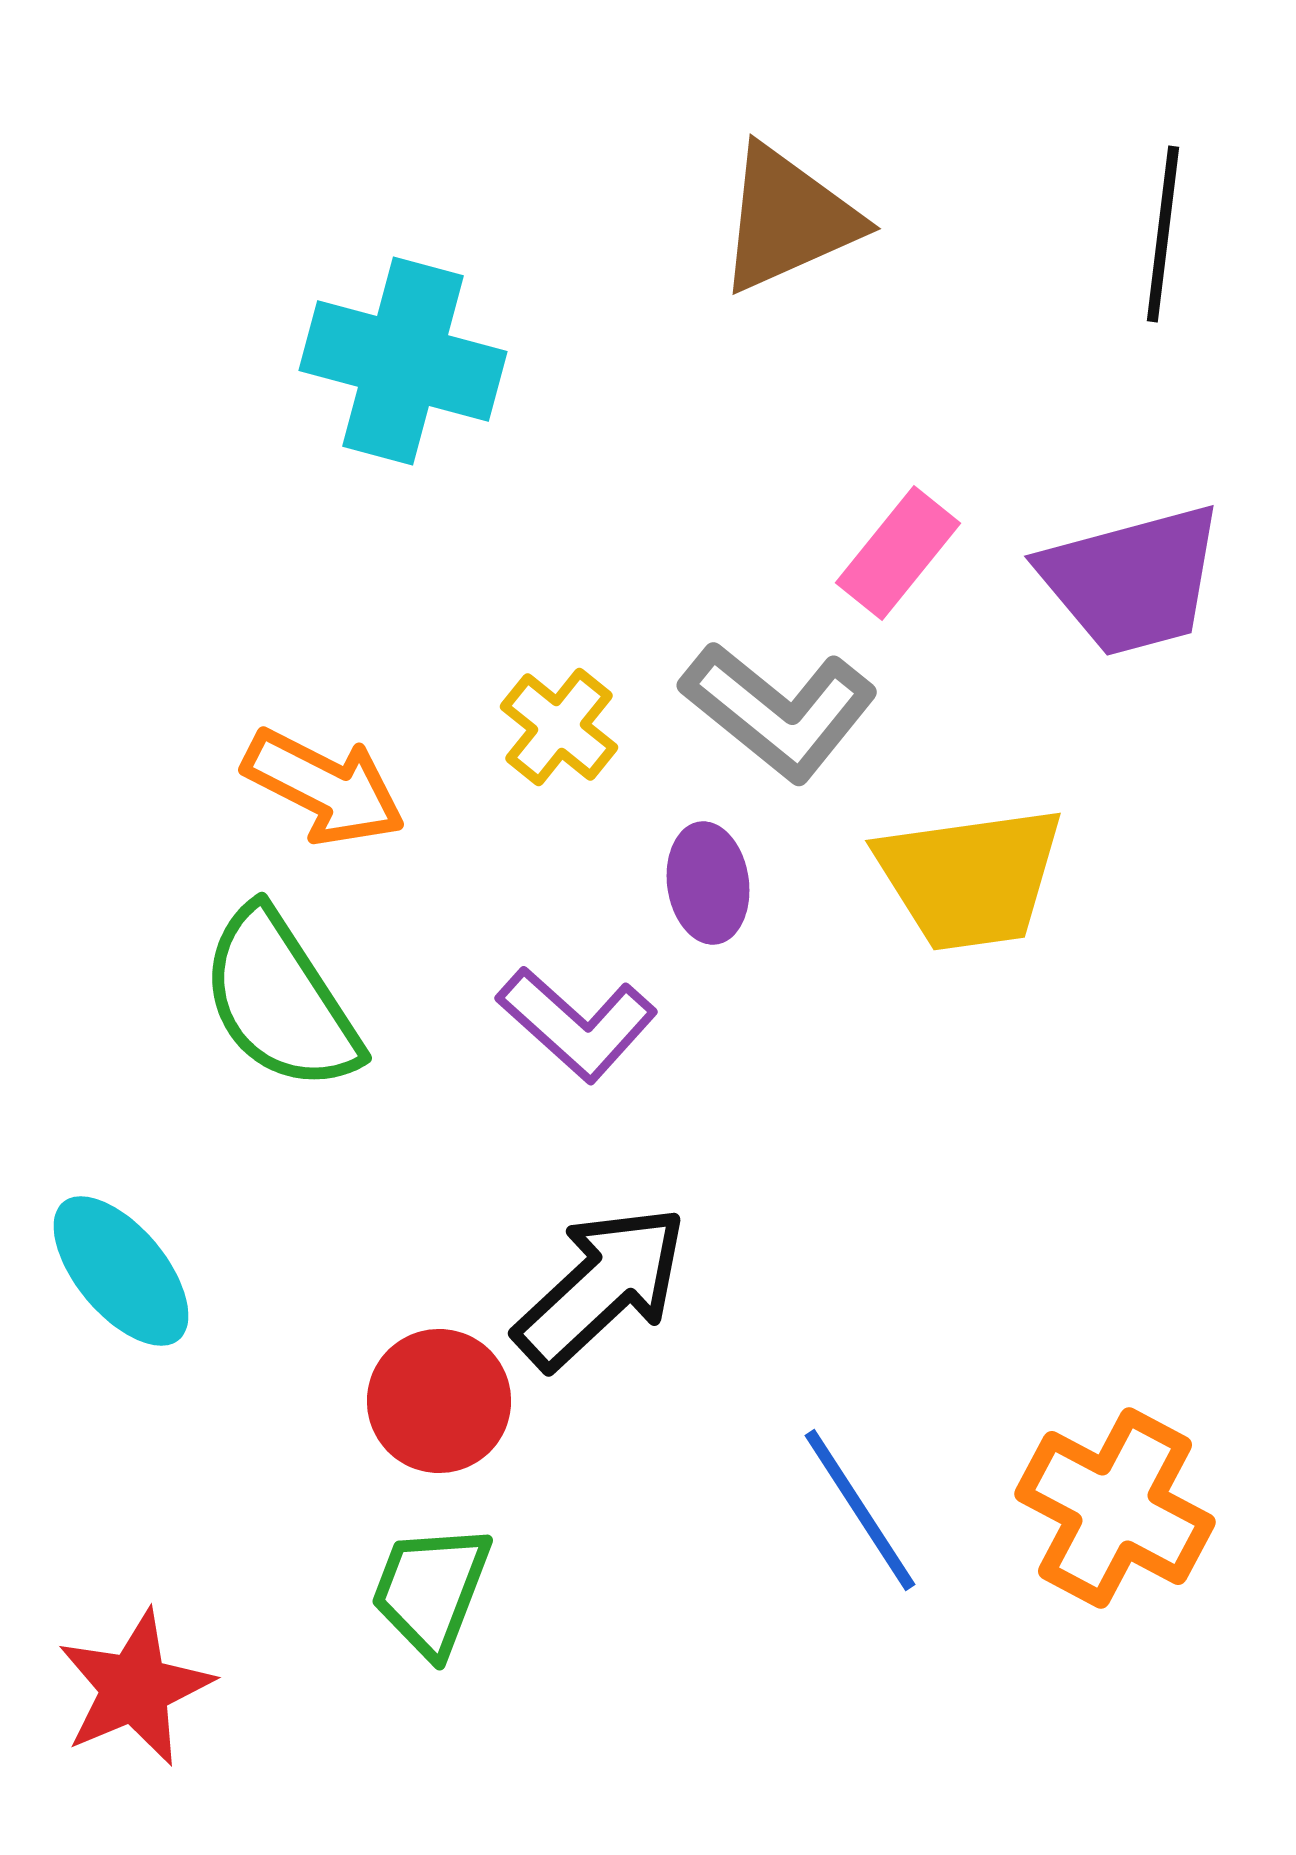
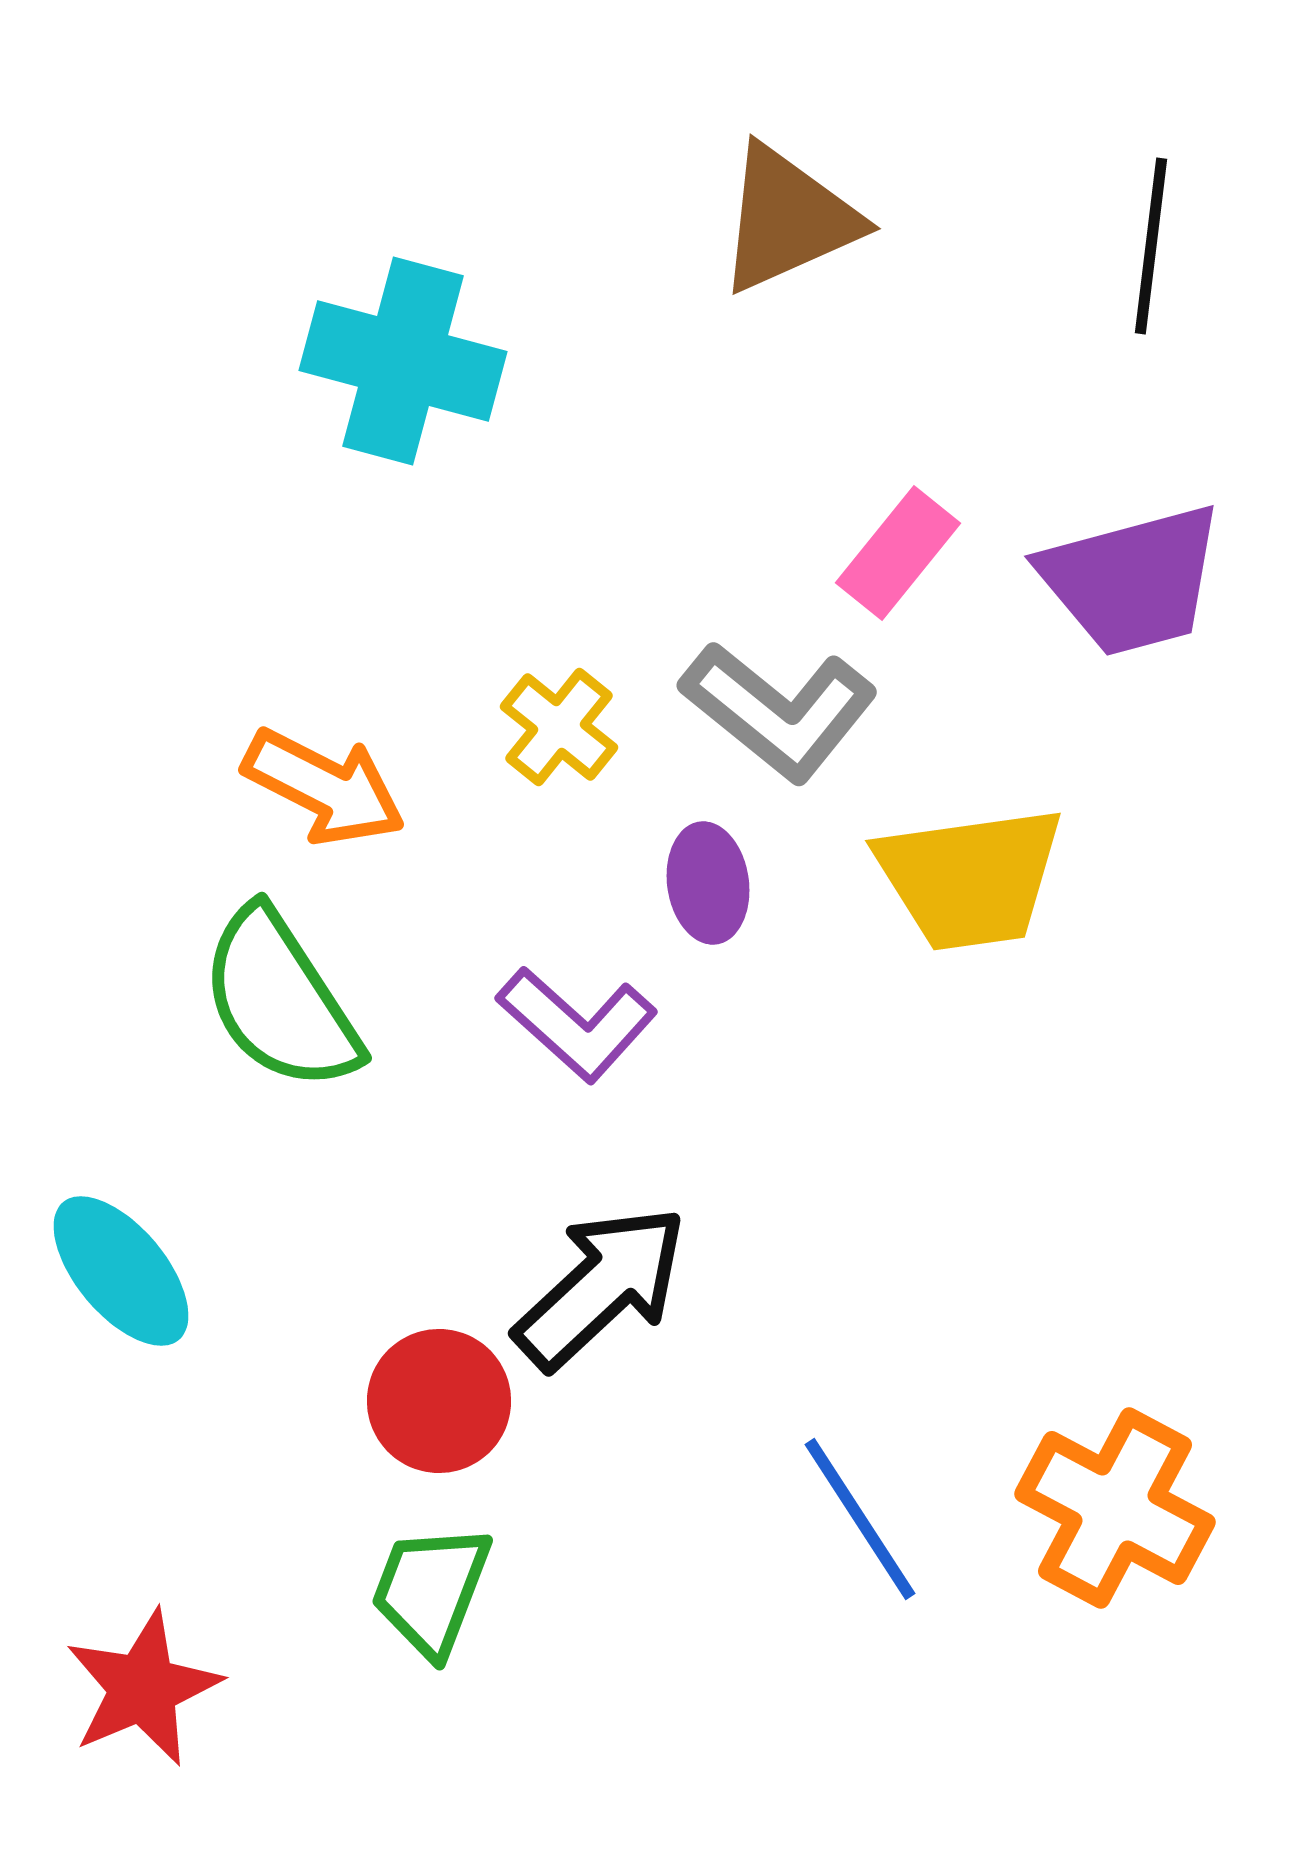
black line: moved 12 px left, 12 px down
blue line: moved 9 px down
red star: moved 8 px right
